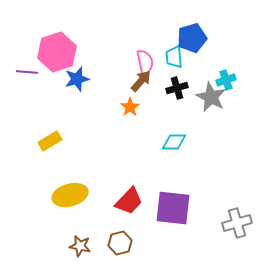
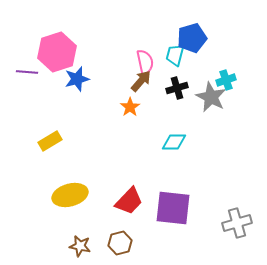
cyan trapezoid: moved 1 px right, 2 px up; rotated 20 degrees clockwise
